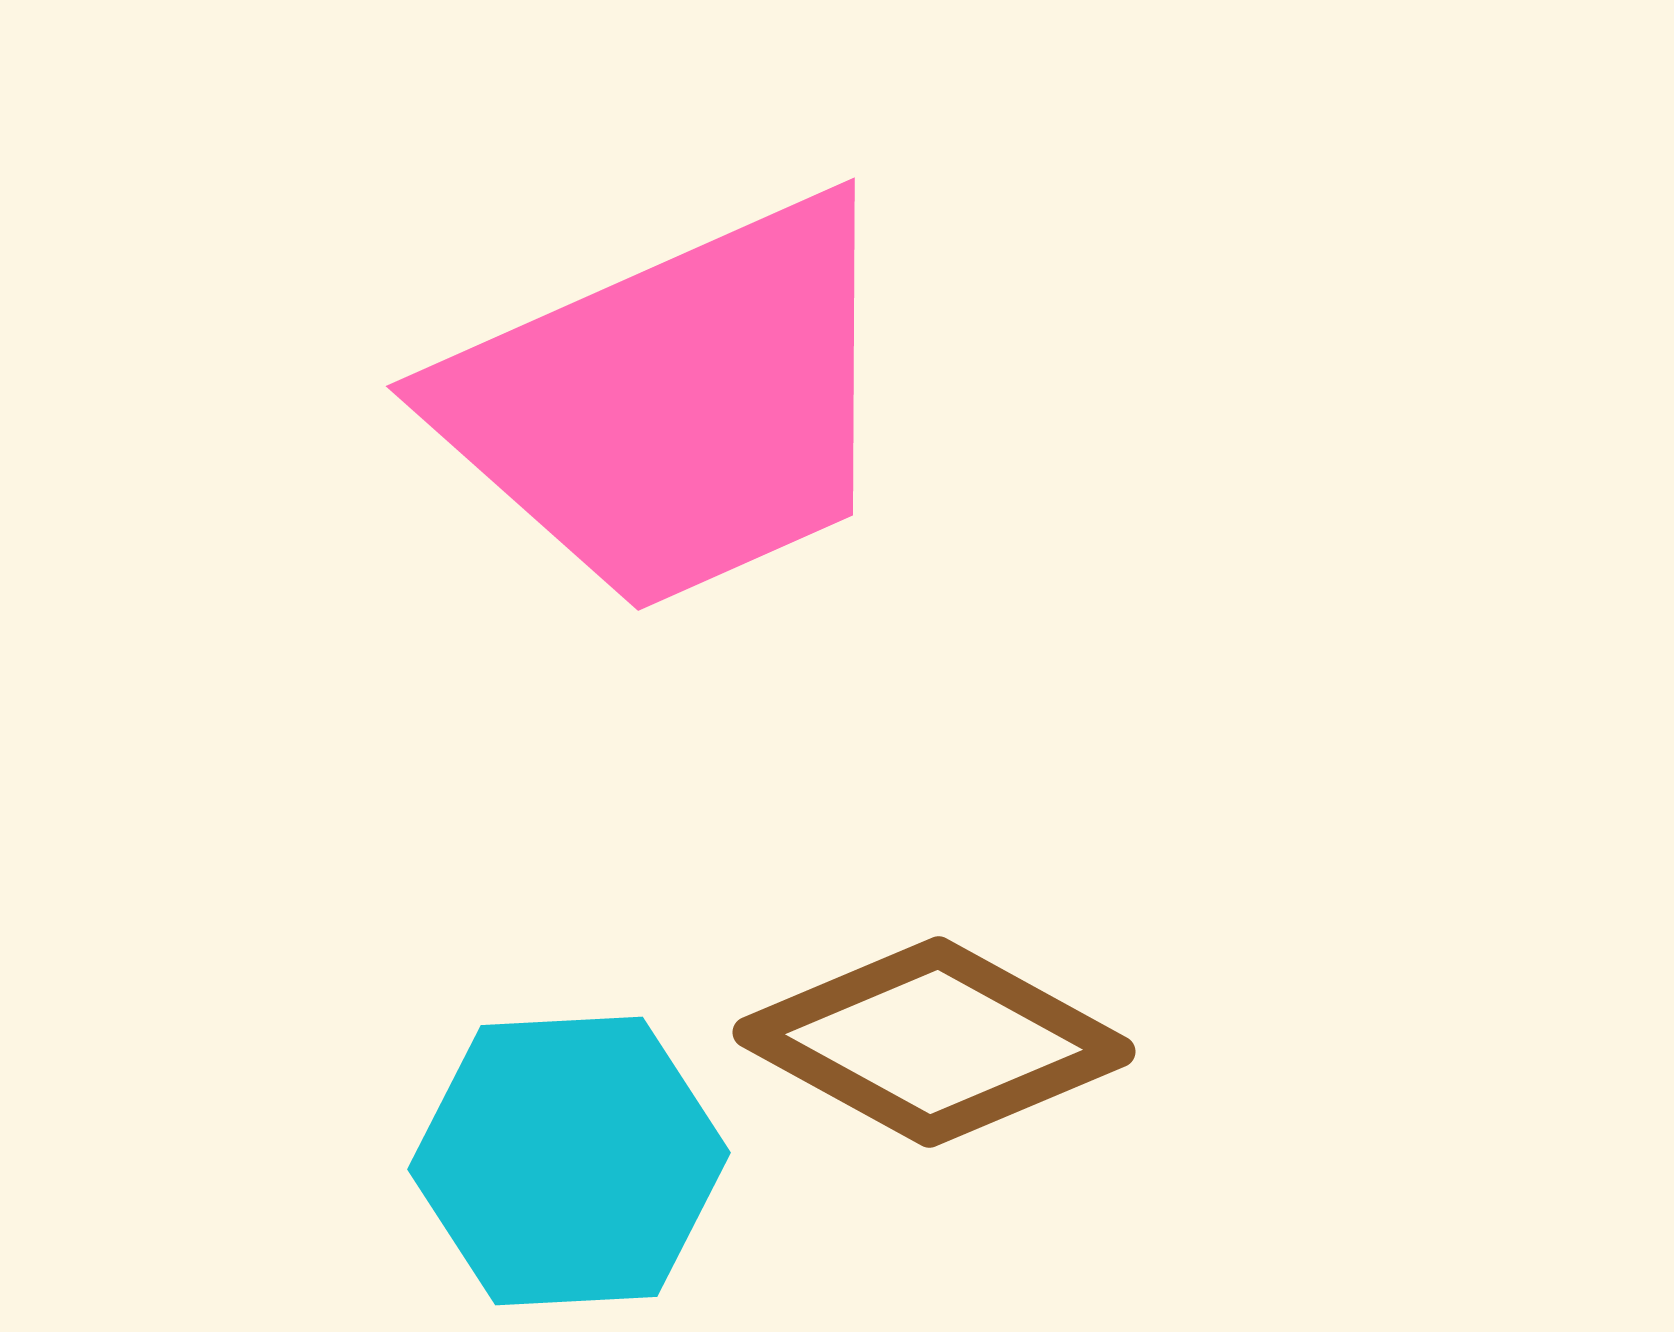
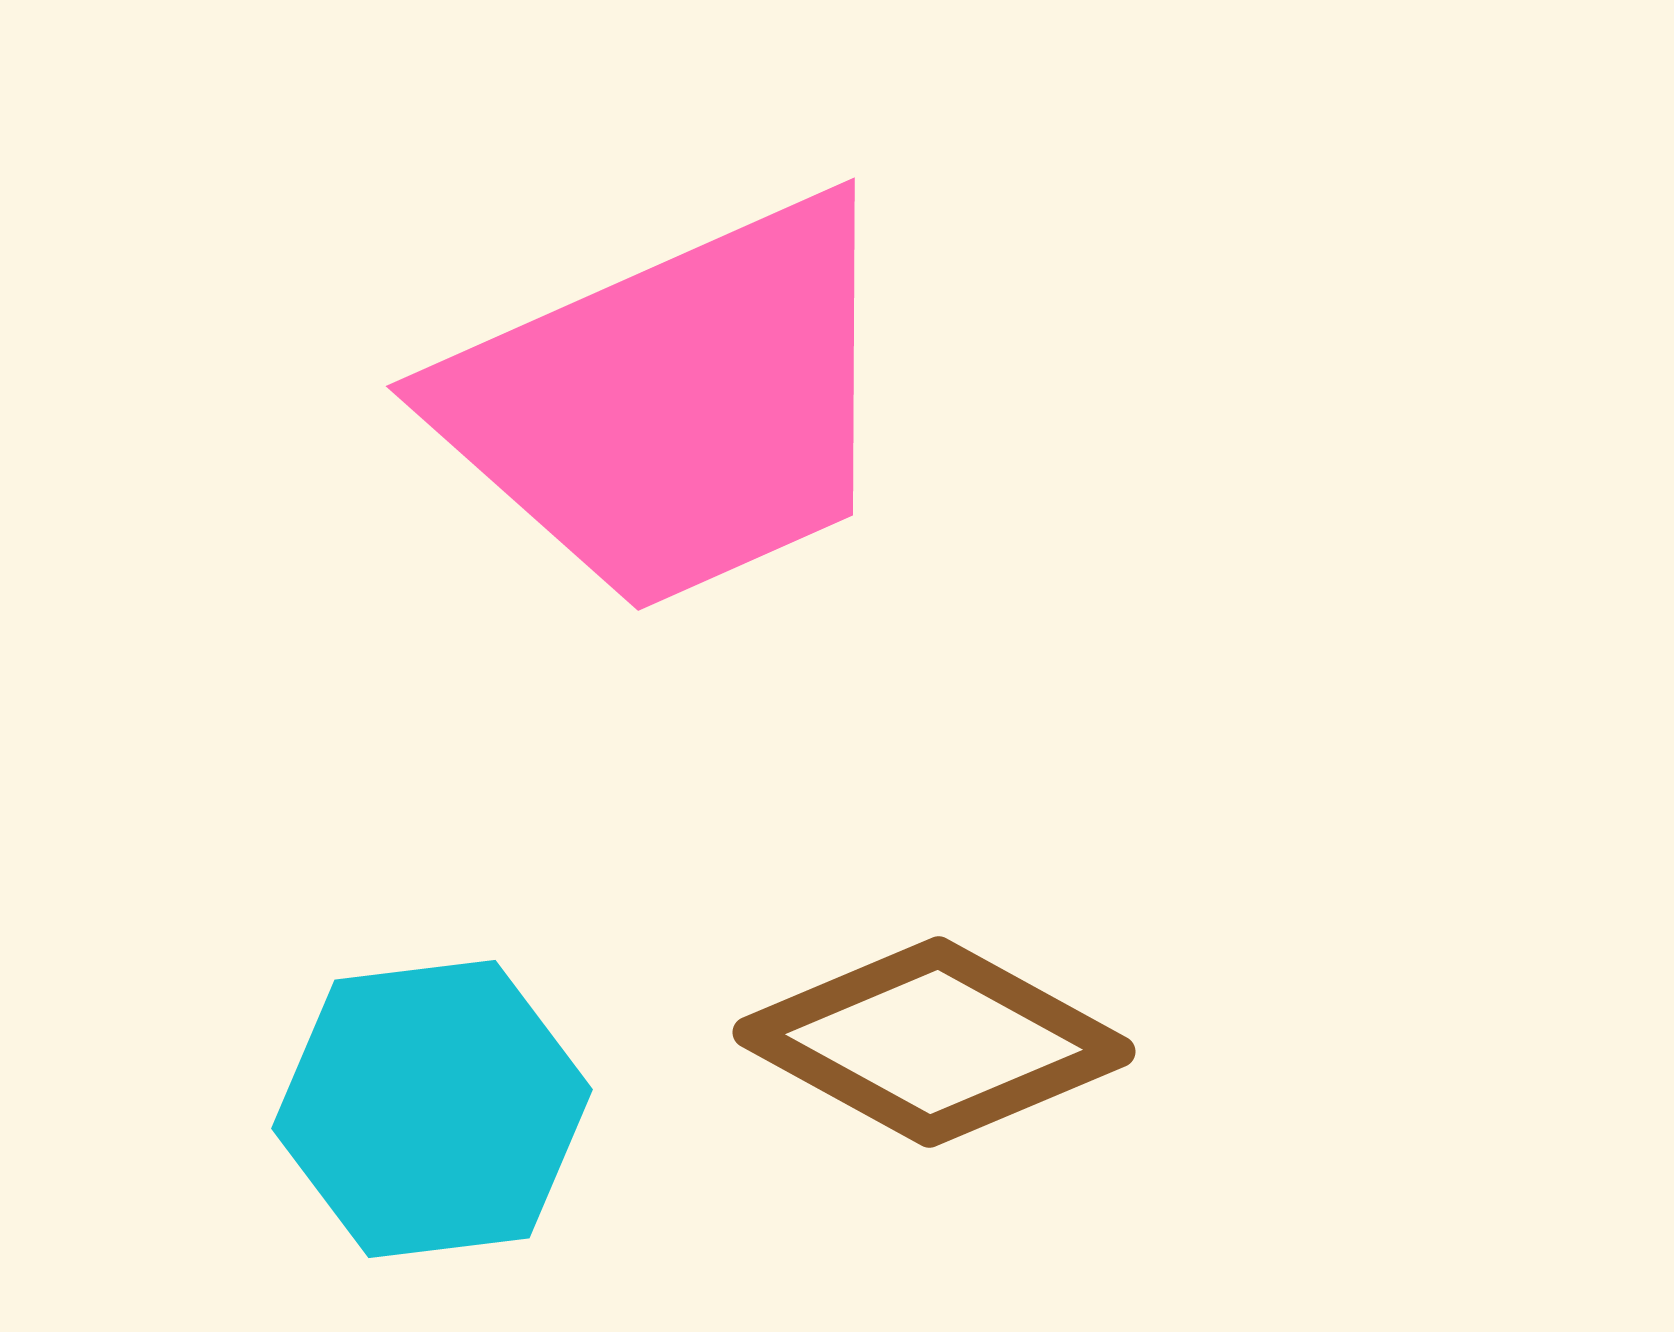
cyan hexagon: moved 137 px left, 52 px up; rotated 4 degrees counterclockwise
